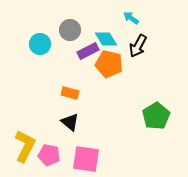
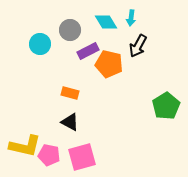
cyan arrow: rotated 119 degrees counterclockwise
cyan diamond: moved 17 px up
green pentagon: moved 10 px right, 10 px up
black triangle: rotated 12 degrees counterclockwise
yellow L-shape: rotated 76 degrees clockwise
pink square: moved 4 px left, 2 px up; rotated 24 degrees counterclockwise
